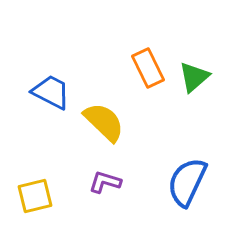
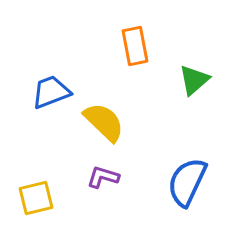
orange rectangle: moved 13 px left, 22 px up; rotated 15 degrees clockwise
green triangle: moved 3 px down
blue trapezoid: rotated 48 degrees counterclockwise
purple L-shape: moved 2 px left, 5 px up
yellow square: moved 1 px right, 2 px down
